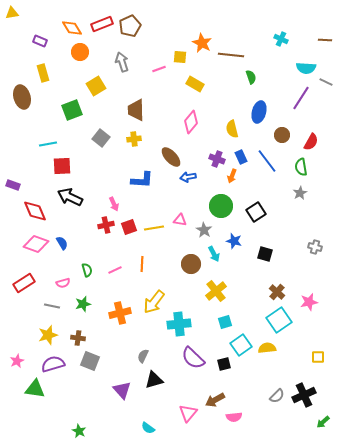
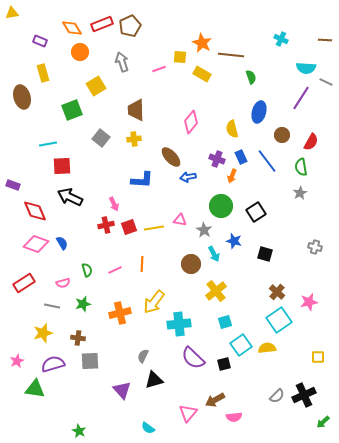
yellow rectangle at (195, 84): moved 7 px right, 10 px up
yellow star at (48, 335): moved 5 px left, 2 px up
gray square at (90, 361): rotated 24 degrees counterclockwise
